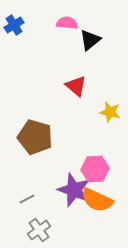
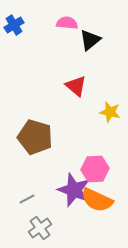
gray cross: moved 1 px right, 2 px up
